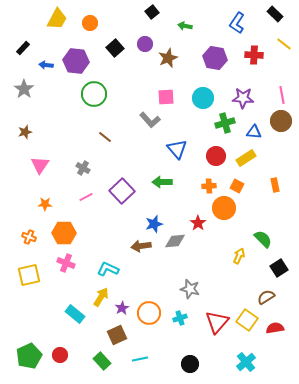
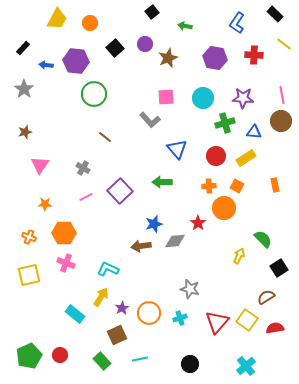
purple square at (122, 191): moved 2 px left
cyan cross at (246, 362): moved 4 px down
